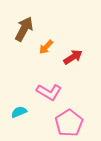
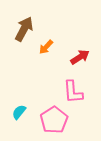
red arrow: moved 7 px right
pink L-shape: moved 24 px right; rotated 55 degrees clockwise
cyan semicircle: rotated 28 degrees counterclockwise
pink pentagon: moved 15 px left, 3 px up
